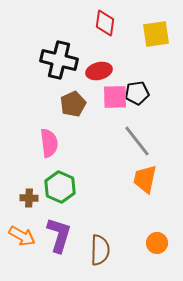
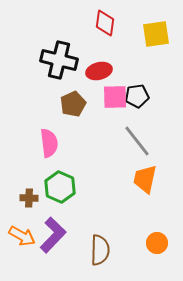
black pentagon: moved 3 px down
purple L-shape: moved 6 px left; rotated 27 degrees clockwise
